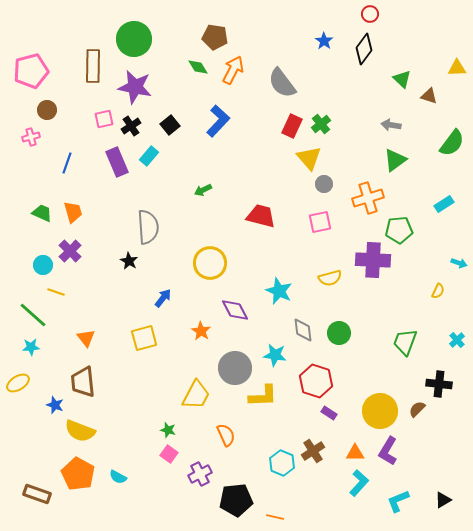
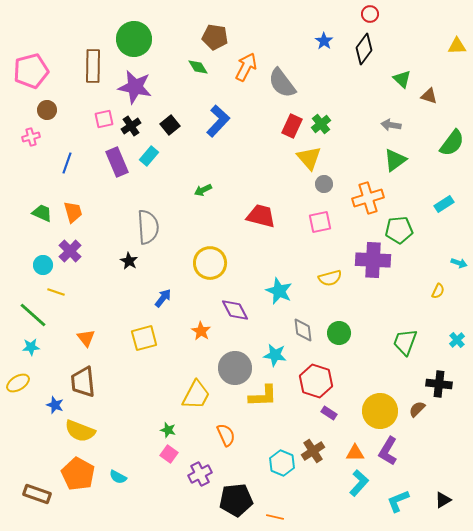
yellow triangle at (457, 68): moved 22 px up
orange arrow at (233, 70): moved 13 px right, 3 px up
